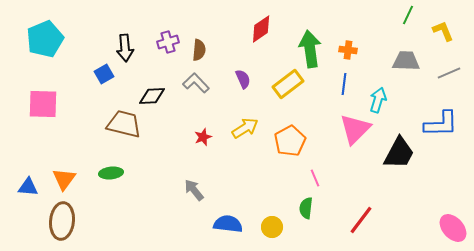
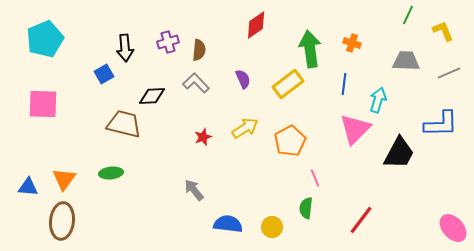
red diamond: moved 5 px left, 4 px up
orange cross: moved 4 px right, 7 px up; rotated 12 degrees clockwise
